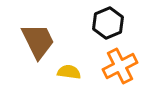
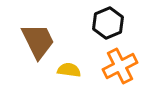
yellow semicircle: moved 2 px up
